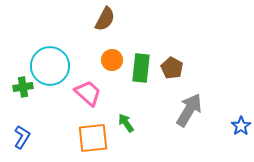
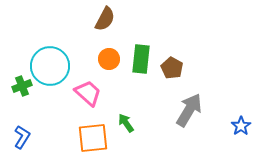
orange circle: moved 3 px left, 1 px up
green rectangle: moved 9 px up
green cross: moved 1 px left, 1 px up; rotated 12 degrees counterclockwise
